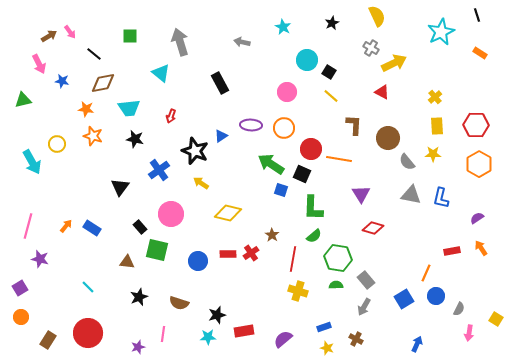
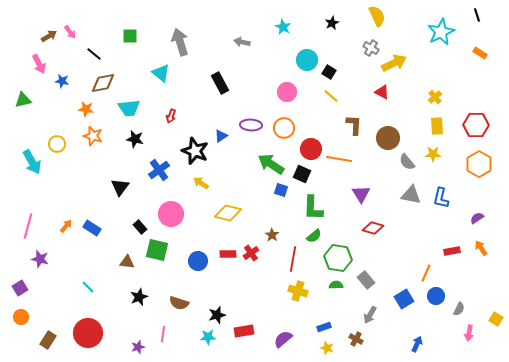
gray arrow at (364, 307): moved 6 px right, 8 px down
